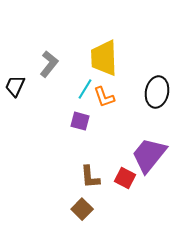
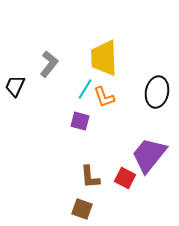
brown square: rotated 25 degrees counterclockwise
